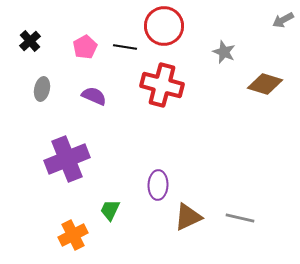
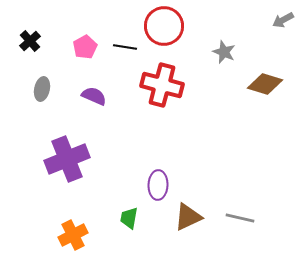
green trapezoid: moved 19 px right, 8 px down; rotated 15 degrees counterclockwise
